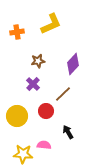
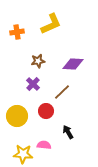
purple diamond: rotated 50 degrees clockwise
brown line: moved 1 px left, 2 px up
